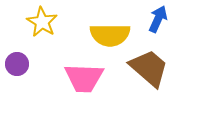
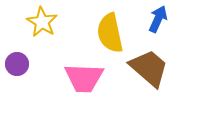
yellow semicircle: moved 2 px up; rotated 78 degrees clockwise
